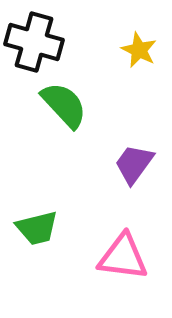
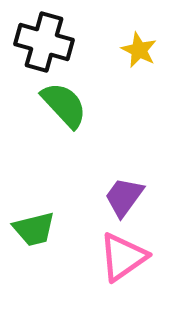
black cross: moved 10 px right
purple trapezoid: moved 10 px left, 33 px down
green trapezoid: moved 3 px left, 1 px down
pink triangle: rotated 42 degrees counterclockwise
